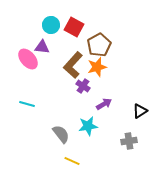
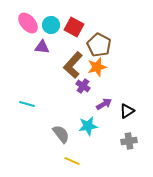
brown pentagon: rotated 15 degrees counterclockwise
pink ellipse: moved 36 px up
black triangle: moved 13 px left
